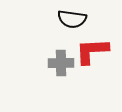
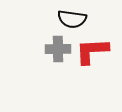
gray cross: moved 3 px left, 14 px up
